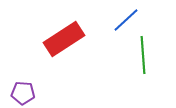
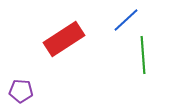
purple pentagon: moved 2 px left, 2 px up
